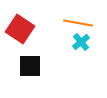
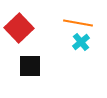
red square: moved 1 px left, 1 px up; rotated 12 degrees clockwise
